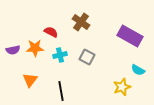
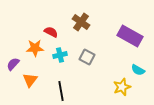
purple semicircle: moved 14 px down; rotated 144 degrees clockwise
